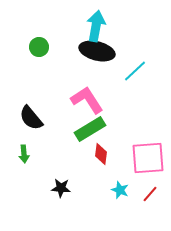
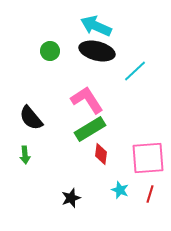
cyan arrow: rotated 76 degrees counterclockwise
green circle: moved 11 px right, 4 px down
green arrow: moved 1 px right, 1 px down
black star: moved 10 px right, 10 px down; rotated 24 degrees counterclockwise
red line: rotated 24 degrees counterclockwise
